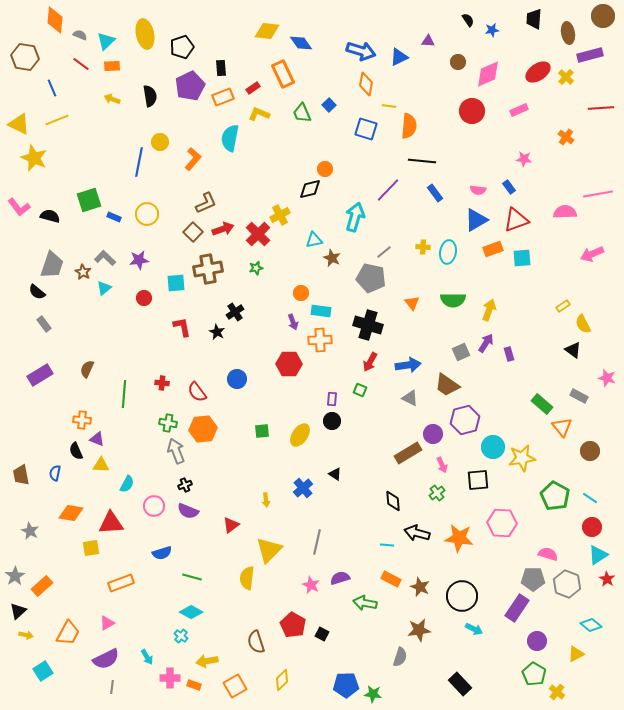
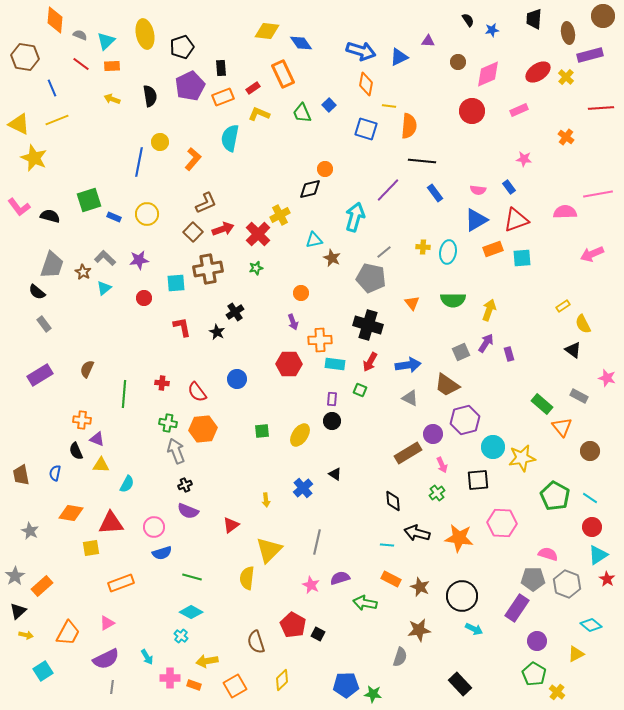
cyan rectangle at (321, 311): moved 14 px right, 53 px down
pink circle at (154, 506): moved 21 px down
black square at (322, 634): moved 4 px left
